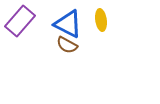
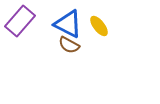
yellow ellipse: moved 2 px left, 6 px down; rotated 30 degrees counterclockwise
brown semicircle: moved 2 px right
